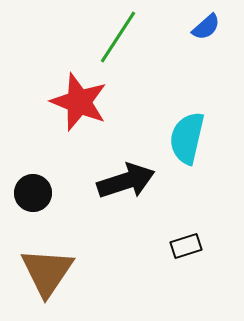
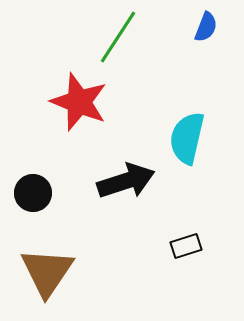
blue semicircle: rotated 28 degrees counterclockwise
